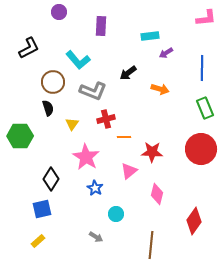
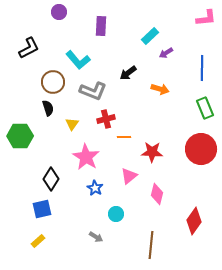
cyan rectangle: rotated 36 degrees counterclockwise
pink triangle: moved 5 px down
